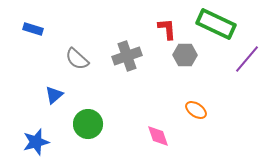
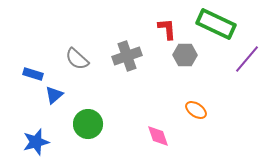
blue rectangle: moved 45 px down
